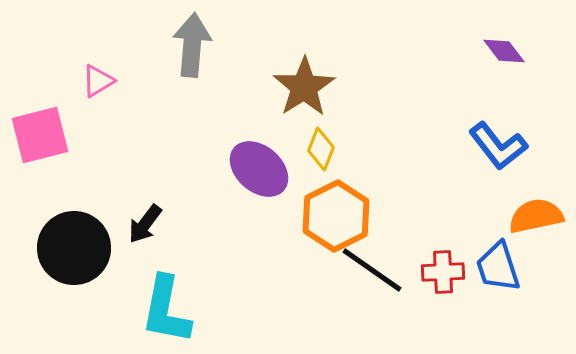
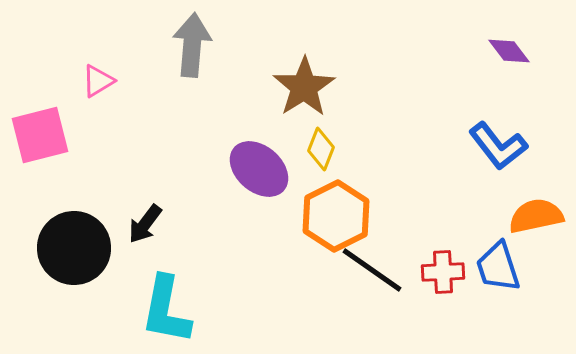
purple diamond: moved 5 px right
